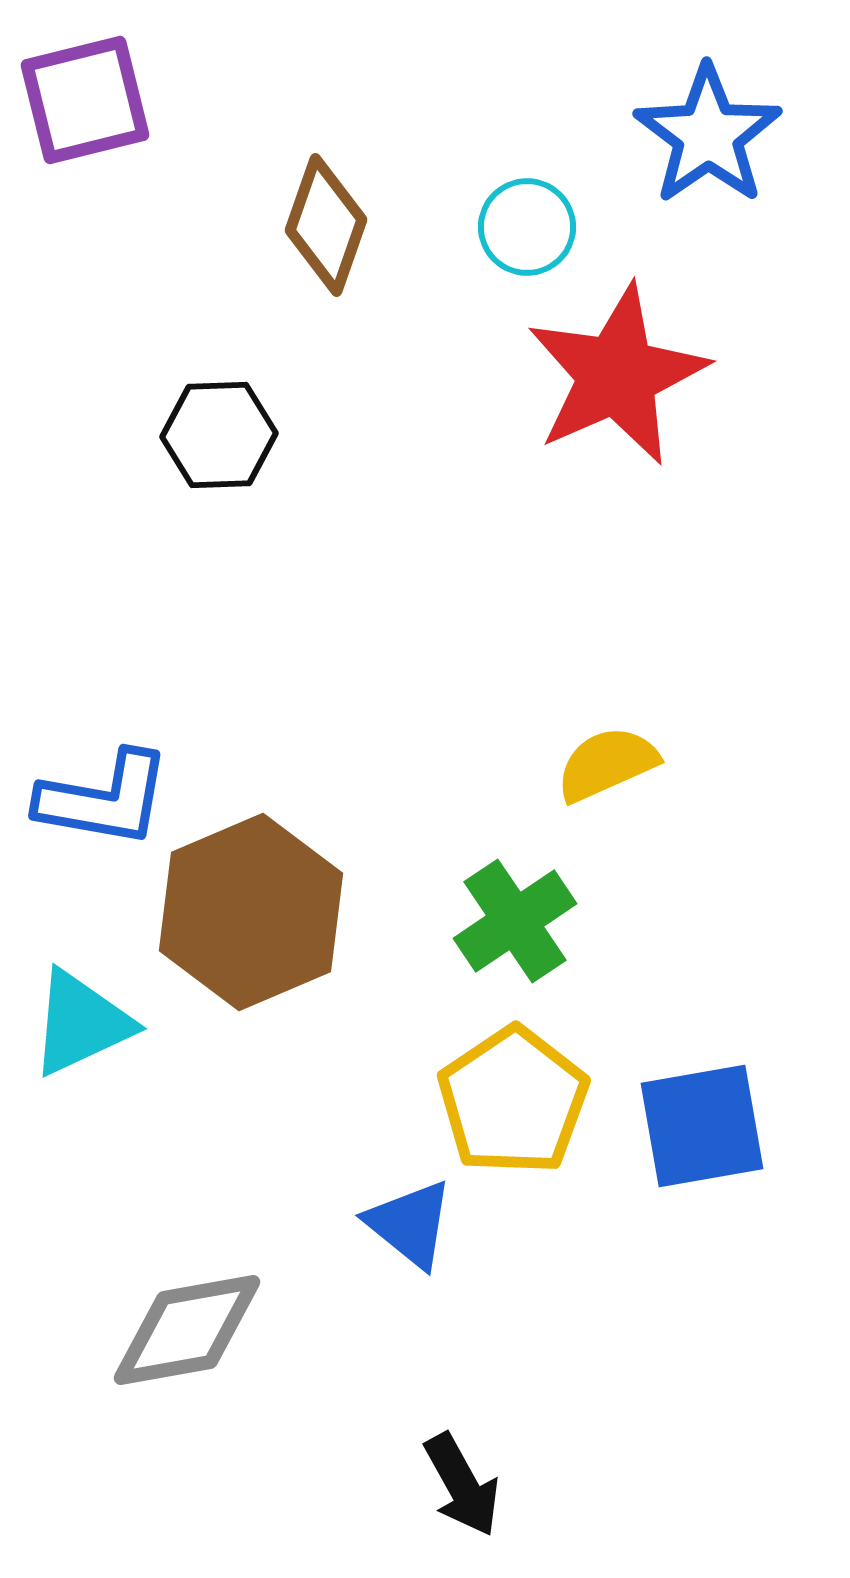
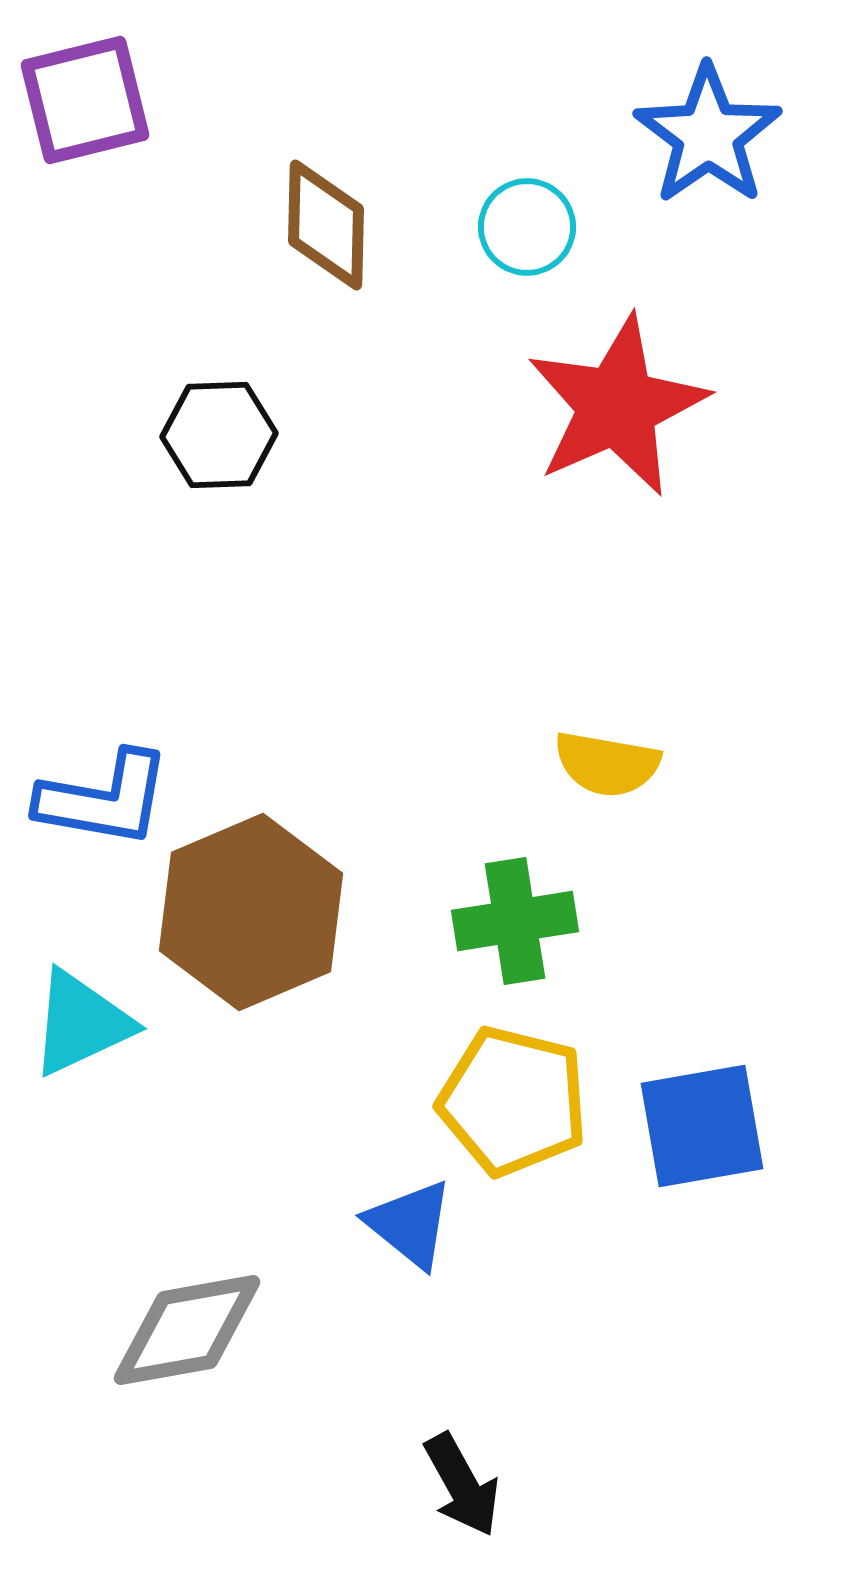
brown diamond: rotated 18 degrees counterclockwise
red star: moved 31 px down
yellow semicircle: rotated 146 degrees counterclockwise
green cross: rotated 25 degrees clockwise
yellow pentagon: rotated 24 degrees counterclockwise
